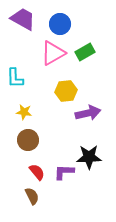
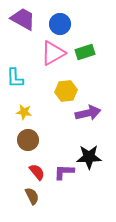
green rectangle: rotated 12 degrees clockwise
